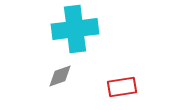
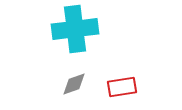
gray diamond: moved 14 px right, 8 px down
